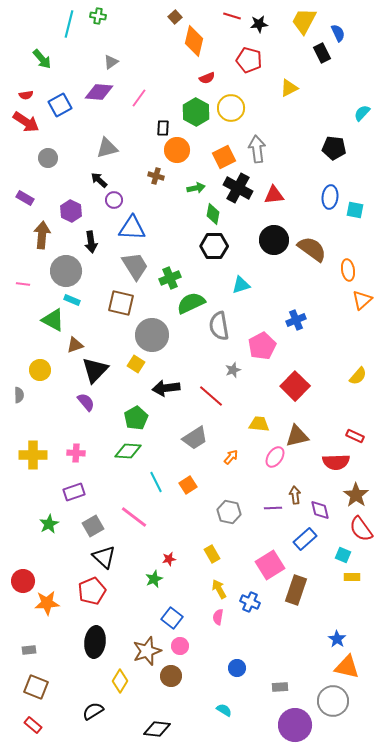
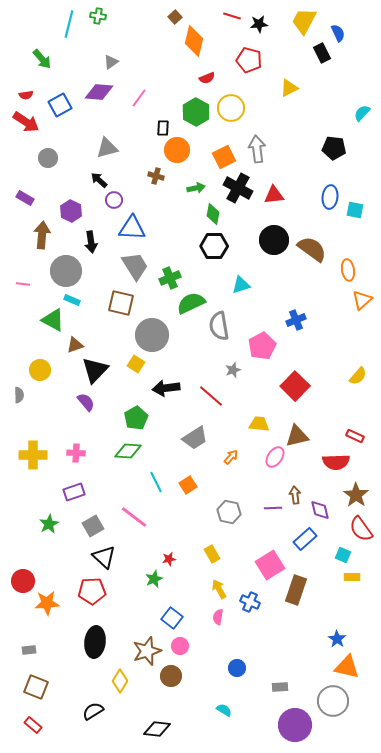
red pentagon at (92, 591): rotated 20 degrees clockwise
